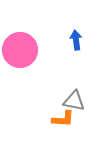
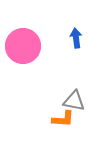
blue arrow: moved 2 px up
pink circle: moved 3 px right, 4 px up
